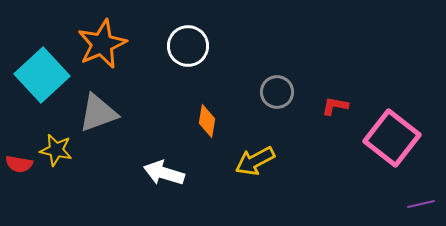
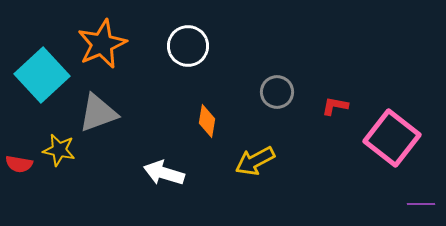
yellow star: moved 3 px right
purple line: rotated 12 degrees clockwise
